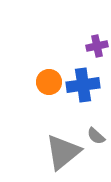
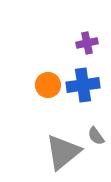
purple cross: moved 10 px left, 3 px up
orange circle: moved 1 px left, 3 px down
gray semicircle: rotated 12 degrees clockwise
